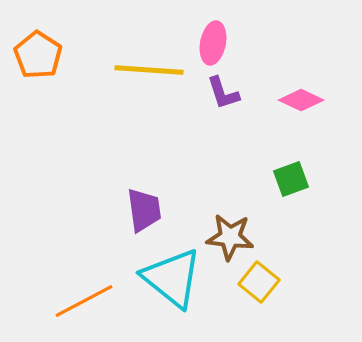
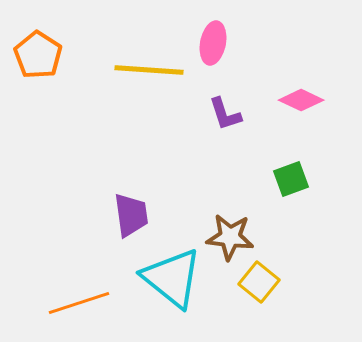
purple L-shape: moved 2 px right, 21 px down
purple trapezoid: moved 13 px left, 5 px down
orange line: moved 5 px left, 2 px down; rotated 10 degrees clockwise
